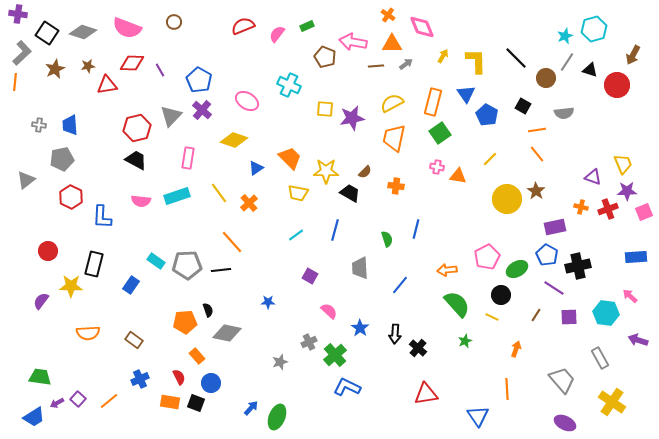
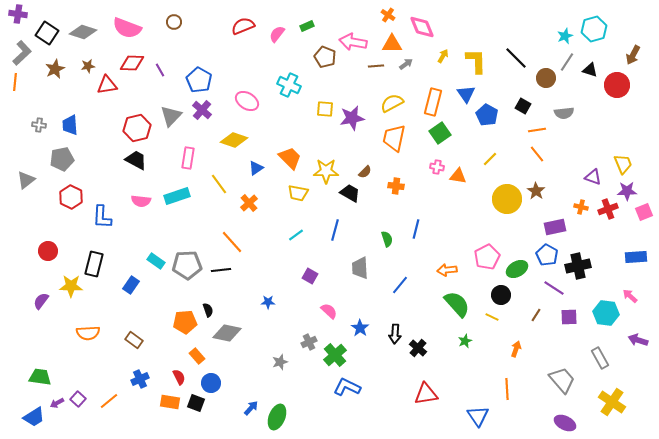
yellow line at (219, 193): moved 9 px up
